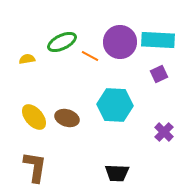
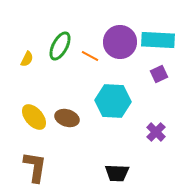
green ellipse: moved 2 px left, 4 px down; rotated 36 degrees counterclockwise
yellow semicircle: rotated 126 degrees clockwise
cyan hexagon: moved 2 px left, 4 px up
purple cross: moved 8 px left
